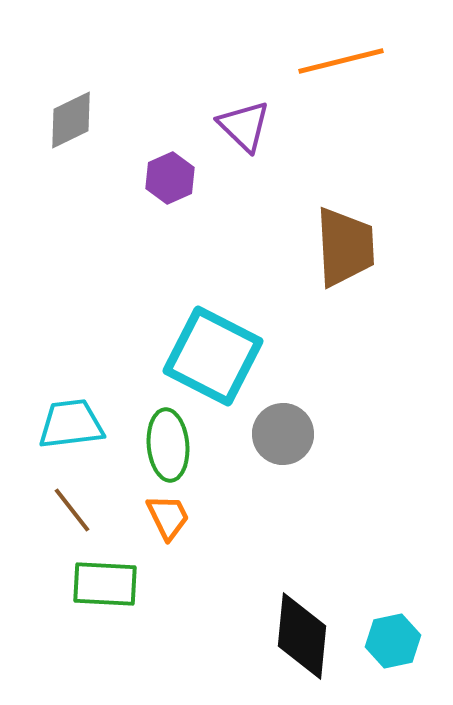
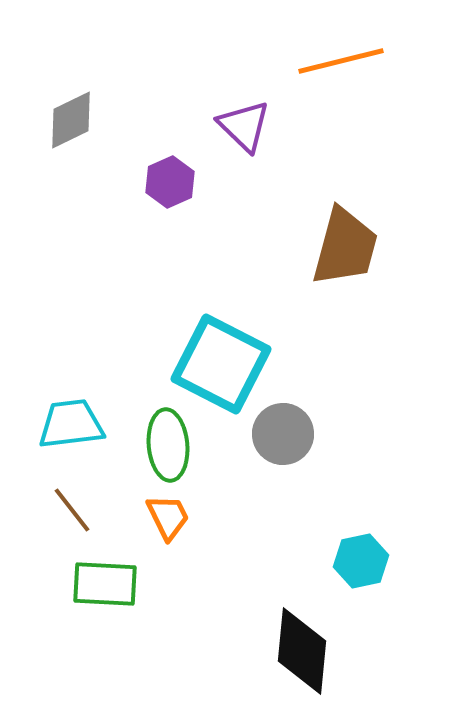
purple hexagon: moved 4 px down
brown trapezoid: rotated 18 degrees clockwise
cyan square: moved 8 px right, 8 px down
black diamond: moved 15 px down
cyan hexagon: moved 32 px left, 80 px up
